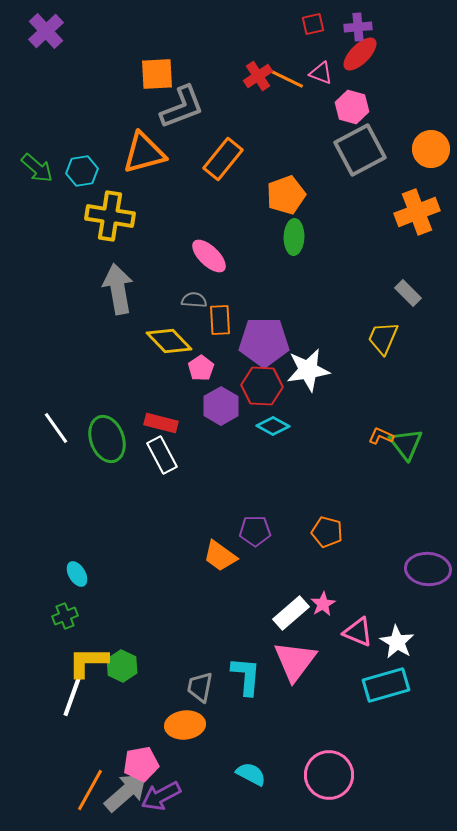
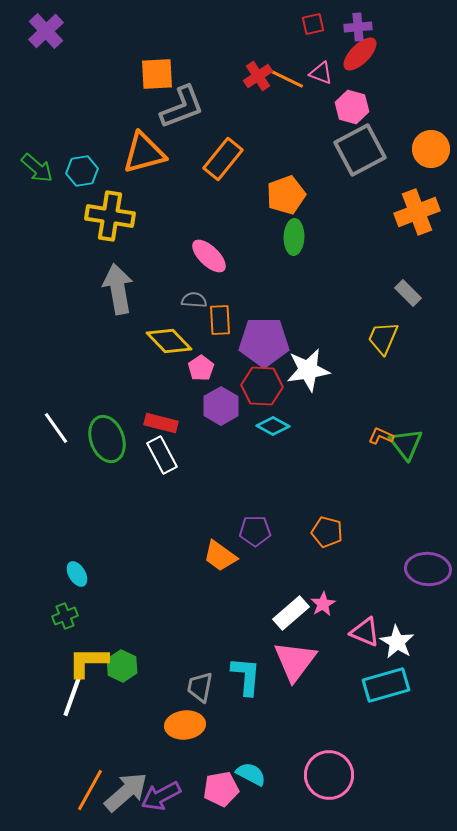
pink triangle at (358, 632): moved 7 px right
pink pentagon at (141, 764): moved 80 px right, 25 px down
